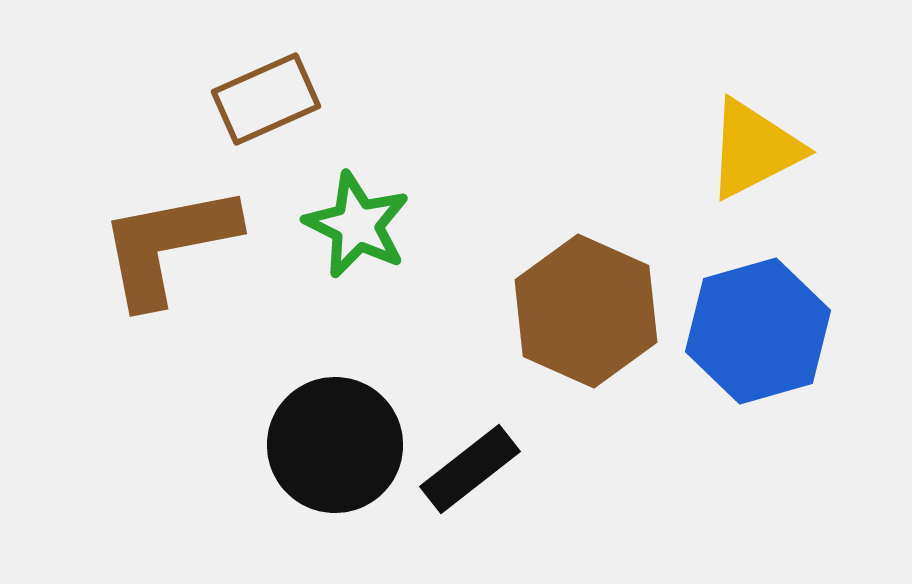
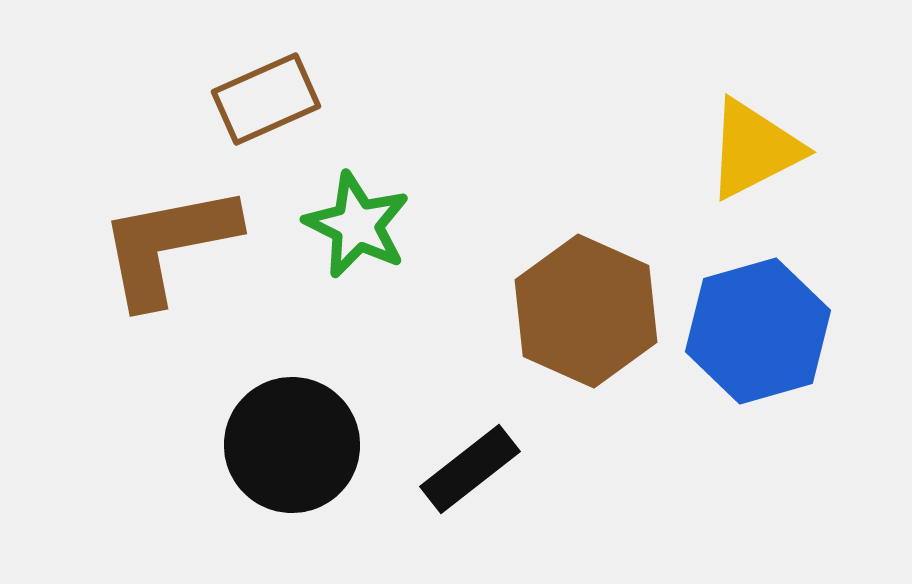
black circle: moved 43 px left
